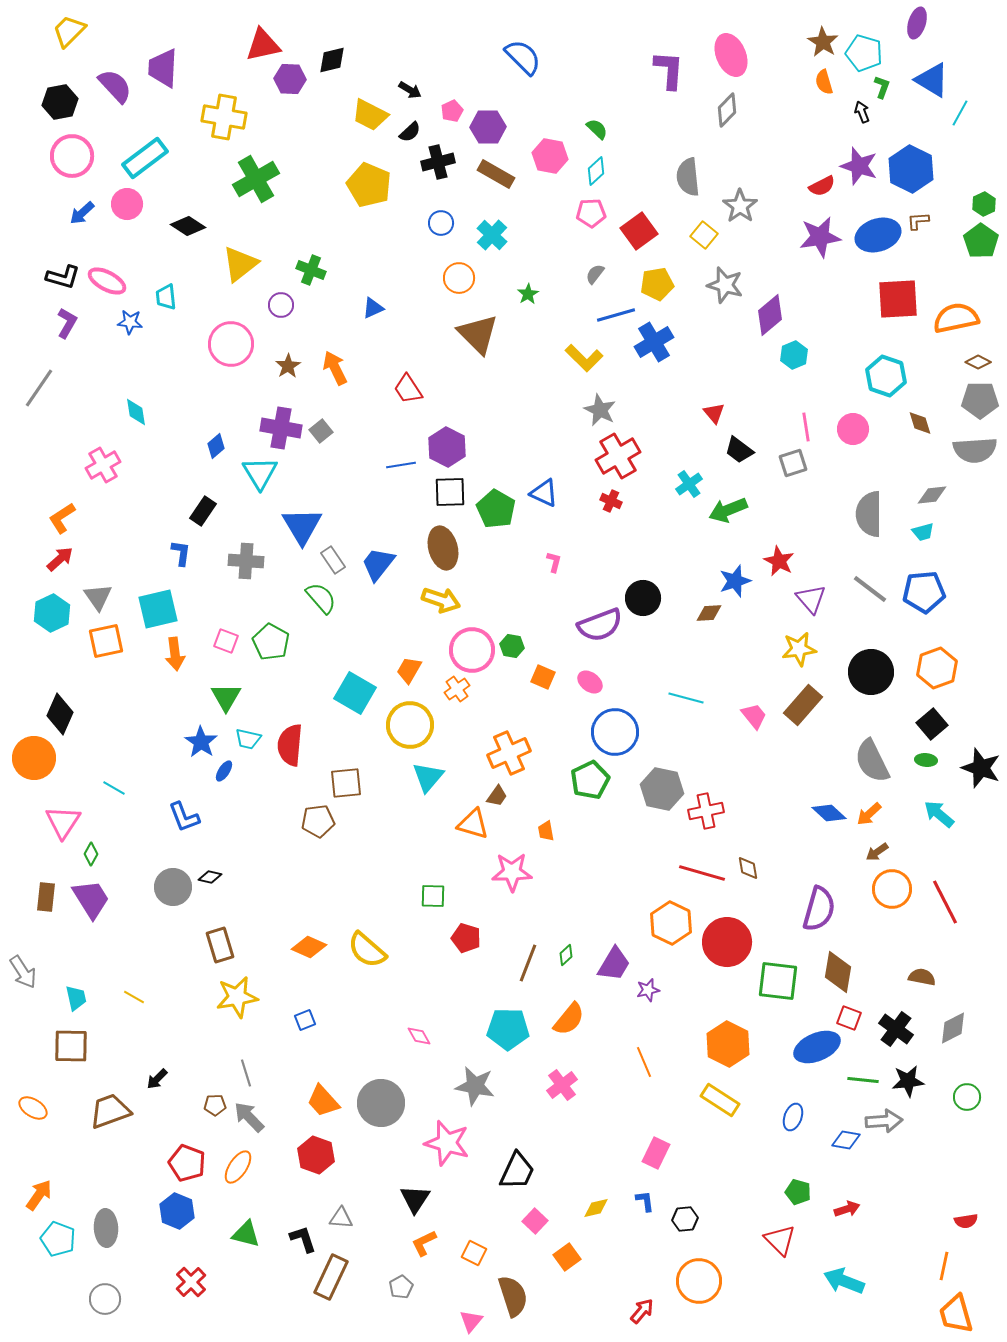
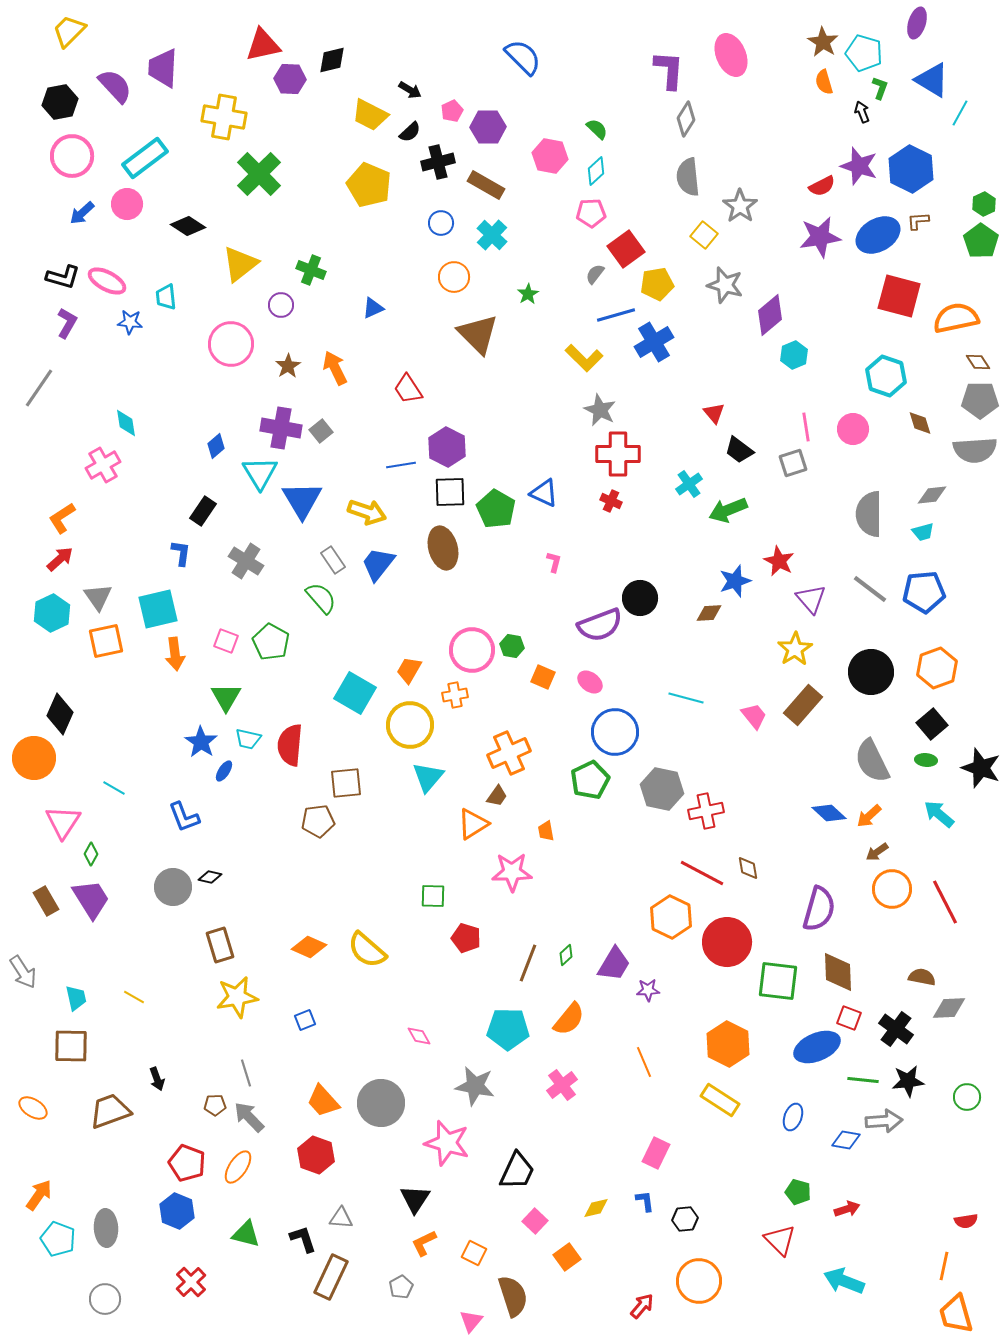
green L-shape at (882, 87): moved 2 px left, 1 px down
gray diamond at (727, 110): moved 41 px left, 9 px down; rotated 12 degrees counterclockwise
brown rectangle at (496, 174): moved 10 px left, 11 px down
green cross at (256, 179): moved 3 px right, 5 px up; rotated 15 degrees counterclockwise
red square at (639, 231): moved 13 px left, 18 px down
blue ellipse at (878, 235): rotated 12 degrees counterclockwise
orange circle at (459, 278): moved 5 px left, 1 px up
red square at (898, 299): moved 1 px right, 3 px up; rotated 18 degrees clockwise
brown diamond at (978, 362): rotated 30 degrees clockwise
cyan diamond at (136, 412): moved 10 px left, 11 px down
red cross at (618, 456): moved 2 px up; rotated 30 degrees clockwise
blue triangle at (302, 526): moved 26 px up
gray cross at (246, 561): rotated 28 degrees clockwise
black circle at (643, 598): moved 3 px left
yellow arrow at (441, 600): moved 74 px left, 88 px up
yellow star at (799, 649): moved 4 px left; rotated 24 degrees counterclockwise
orange cross at (457, 689): moved 2 px left, 6 px down; rotated 25 degrees clockwise
orange arrow at (869, 814): moved 2 px down
orange triangle at (473, 824): rotated 48 degrees counterclockwise
red line at (702, 873): rotated 12 degrees clockwise
brown rectangle at (46, 897): moved 4 px down; rotated 36 degrees counterclockwise
orange hexagon at (671, 923): moved 6 px up
brown diamond at (838, 972): rotated 12 degrees counterclockwise
purple star at (648, 990): rotated 10 degrees clockwise
gray diamond at (953, 1028): moved 4 px left, 20 px up; rotated 24 degrees clockwise
black arrow at (157, 1079): rotated 65 degrees counterclockwise
red arrow at (642, 1311): moved 5 px up
